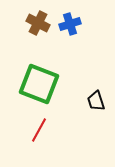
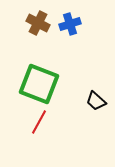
black trapezoid: rotated 30 degrees counterclockwise
red line: moved 8 px up
